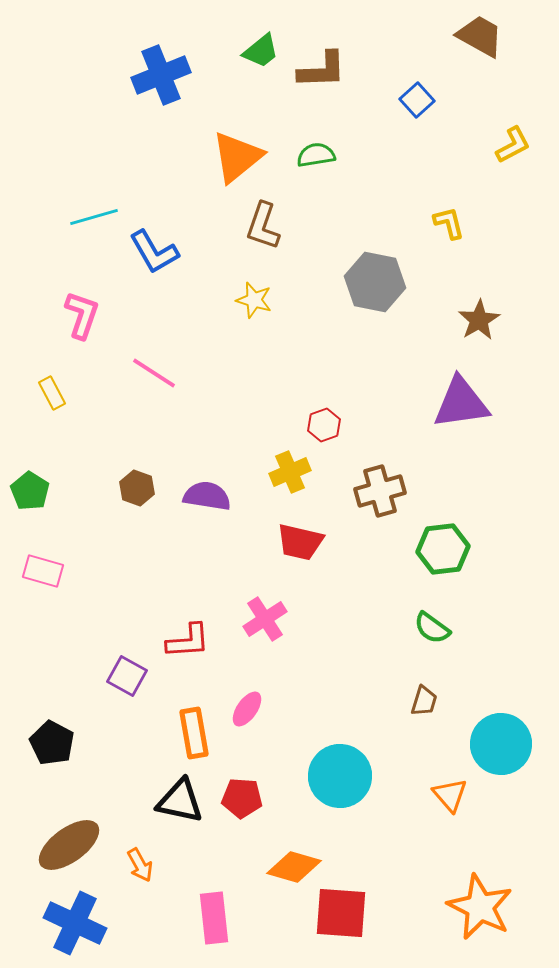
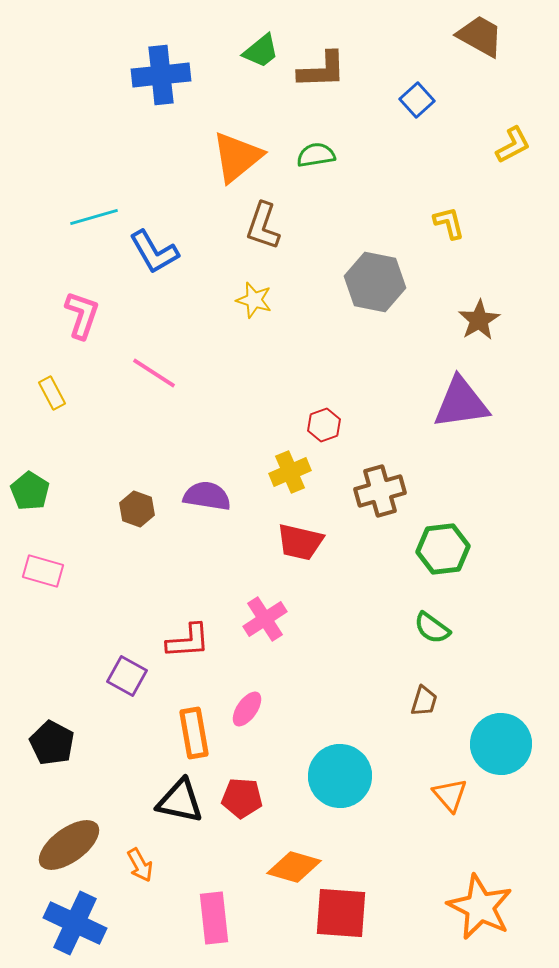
blue cross at (161, 75): rotated 16 degrees clockwise
brown hexagon at (137, 488): moved 21 px down
